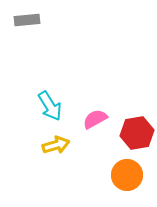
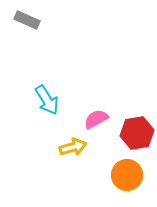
gray rectangle: rotated 30 degrees clockwise
cyan arrow: moved 3 px left, 6 px up
pink semicircle: moved 1 px right
yellow arrow: moved 17 px right, 2 px down
